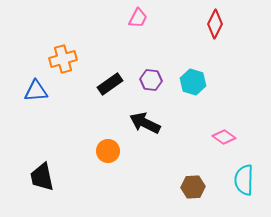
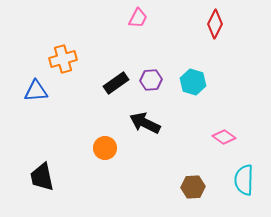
purple hexagon: rotated 10 degrees counterclockwise
black rectangle: moved 6 px right, 1 px up
orange circle: moved 3 px left, 3 px up
